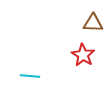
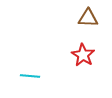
brown triangle: moved 5 px left, 5 px up
